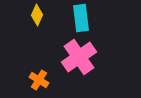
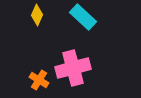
cyan rectangle: moved 2 px right, 1 px up; rotated 40 degrees counterclockwise
pink cross: moved 6 px left, 11 px down; rotated 20 degrees clockwise
